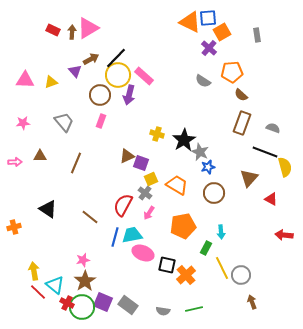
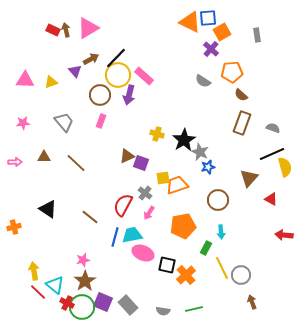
brown arrow at (72, 32): moved 6 px left, 2 px up; rotated 16 degrees counterclockwise
purple cross at (209, 48): moved 2 px right, 1 px down
black line at (265, 152): moved 7 px right, 2 px down; rotated 45 degrees counterclockwise
brown triangle at (40, 156): moved 4 px right, 1 px down
brown line at (76, 163): rotated 70 degrees counterclockwise
yellow square at (151, 179): moved 12 px right, 1 px up; rotated 16 degrees clockwise
orange trapezoid at (177, 185): rotated 50 degrees counterclockwise
brown circle at (214, 193): moved 4 px right, 7 px down
gray rectangle at (128, 305): rotated 12 degrees clockwise
